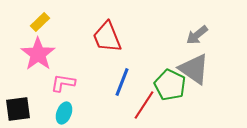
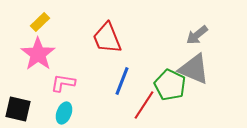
red trapezoid: moved 1 px down
gray triangle: rotated 12 degrees counterclockwise
blue line: moved 1 px up
black square: rotated 20 degrees clockwise
